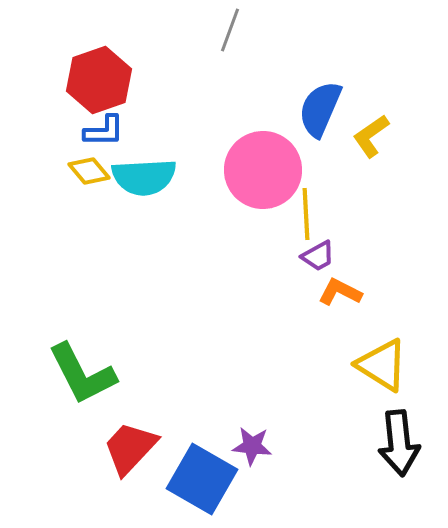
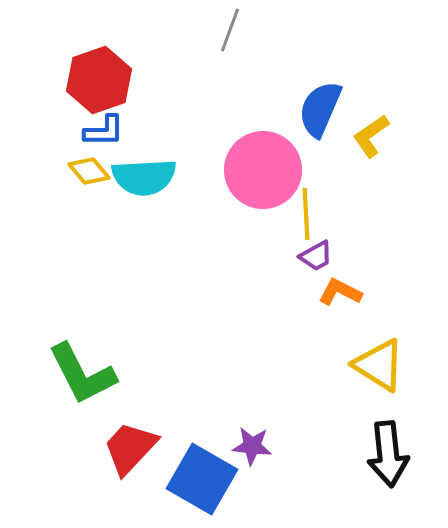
purple trapezoid: moved 2 px left
yellow triangle: moved 3 px left
black arrow: moved 11 px left, 11 px down
